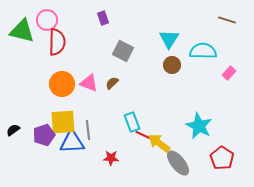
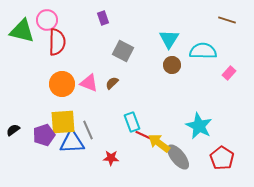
gray line: rotated 18 degrees counterclockwise
gray ellipse: moved 6 px up
